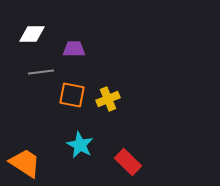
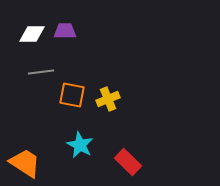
purple trapezoid: moved 9 px left, 18 px up
